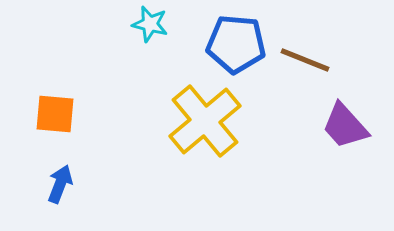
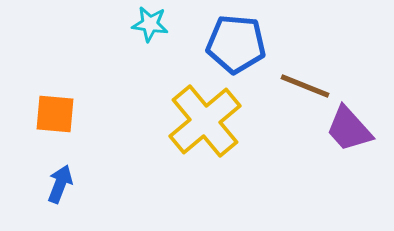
cyan star: rotated 6 degrees counterclockwise
brown line: moved 26 px down
purple trapezoid: moved 4 px right, 3 px down
